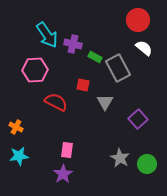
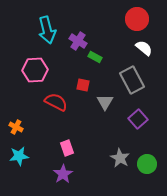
red circle: moved 1 px left, 1 px up
cyan arrow: moved 5 px up; rotated 20 degrees clockwise
purple cross: moved 5 px right, 3 px up; rotated 18 degrees clockwise
gray rectangle: moved 14 px right, 12 px down
pink rectangle: moved 2 px up; rotated 28 degrees counterclockwise
